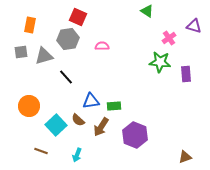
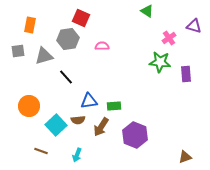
red square: moved 3 px right, 1 px down
gray square: moved 3 px left, 1 px up
blue triangle: moved 2 px left
brown semicircle: rotated 48 degrees counterclockwise
